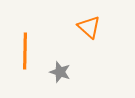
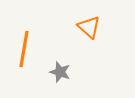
orange line: moved 1 px left, 2 px up; rotated 9 degrees clockwise
